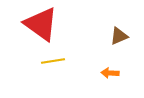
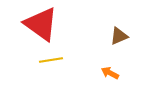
yellow line: moved 2 px left, 1 px up
orange arrow: rotated 24 degrees clockwise
